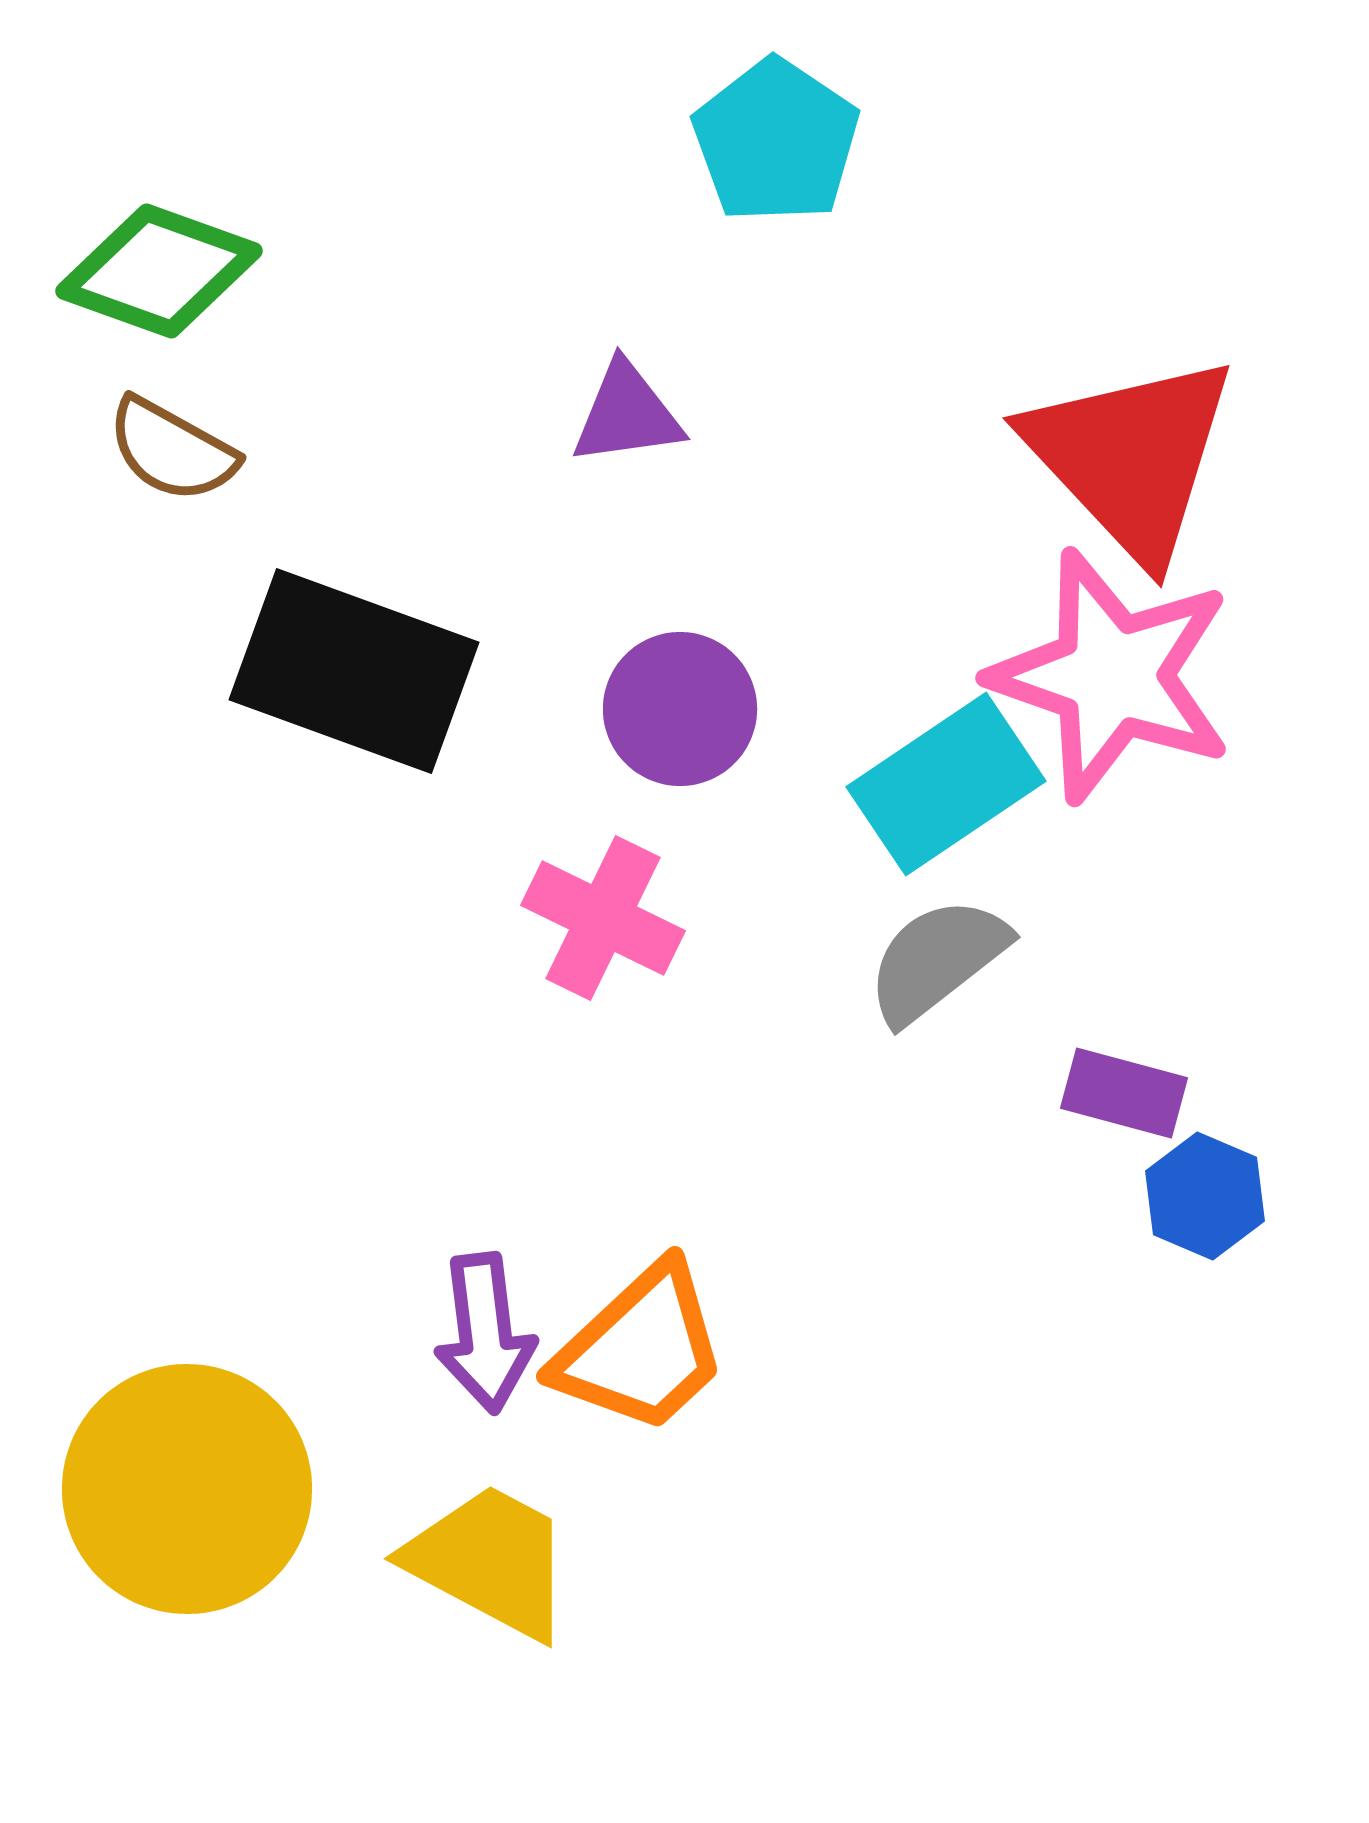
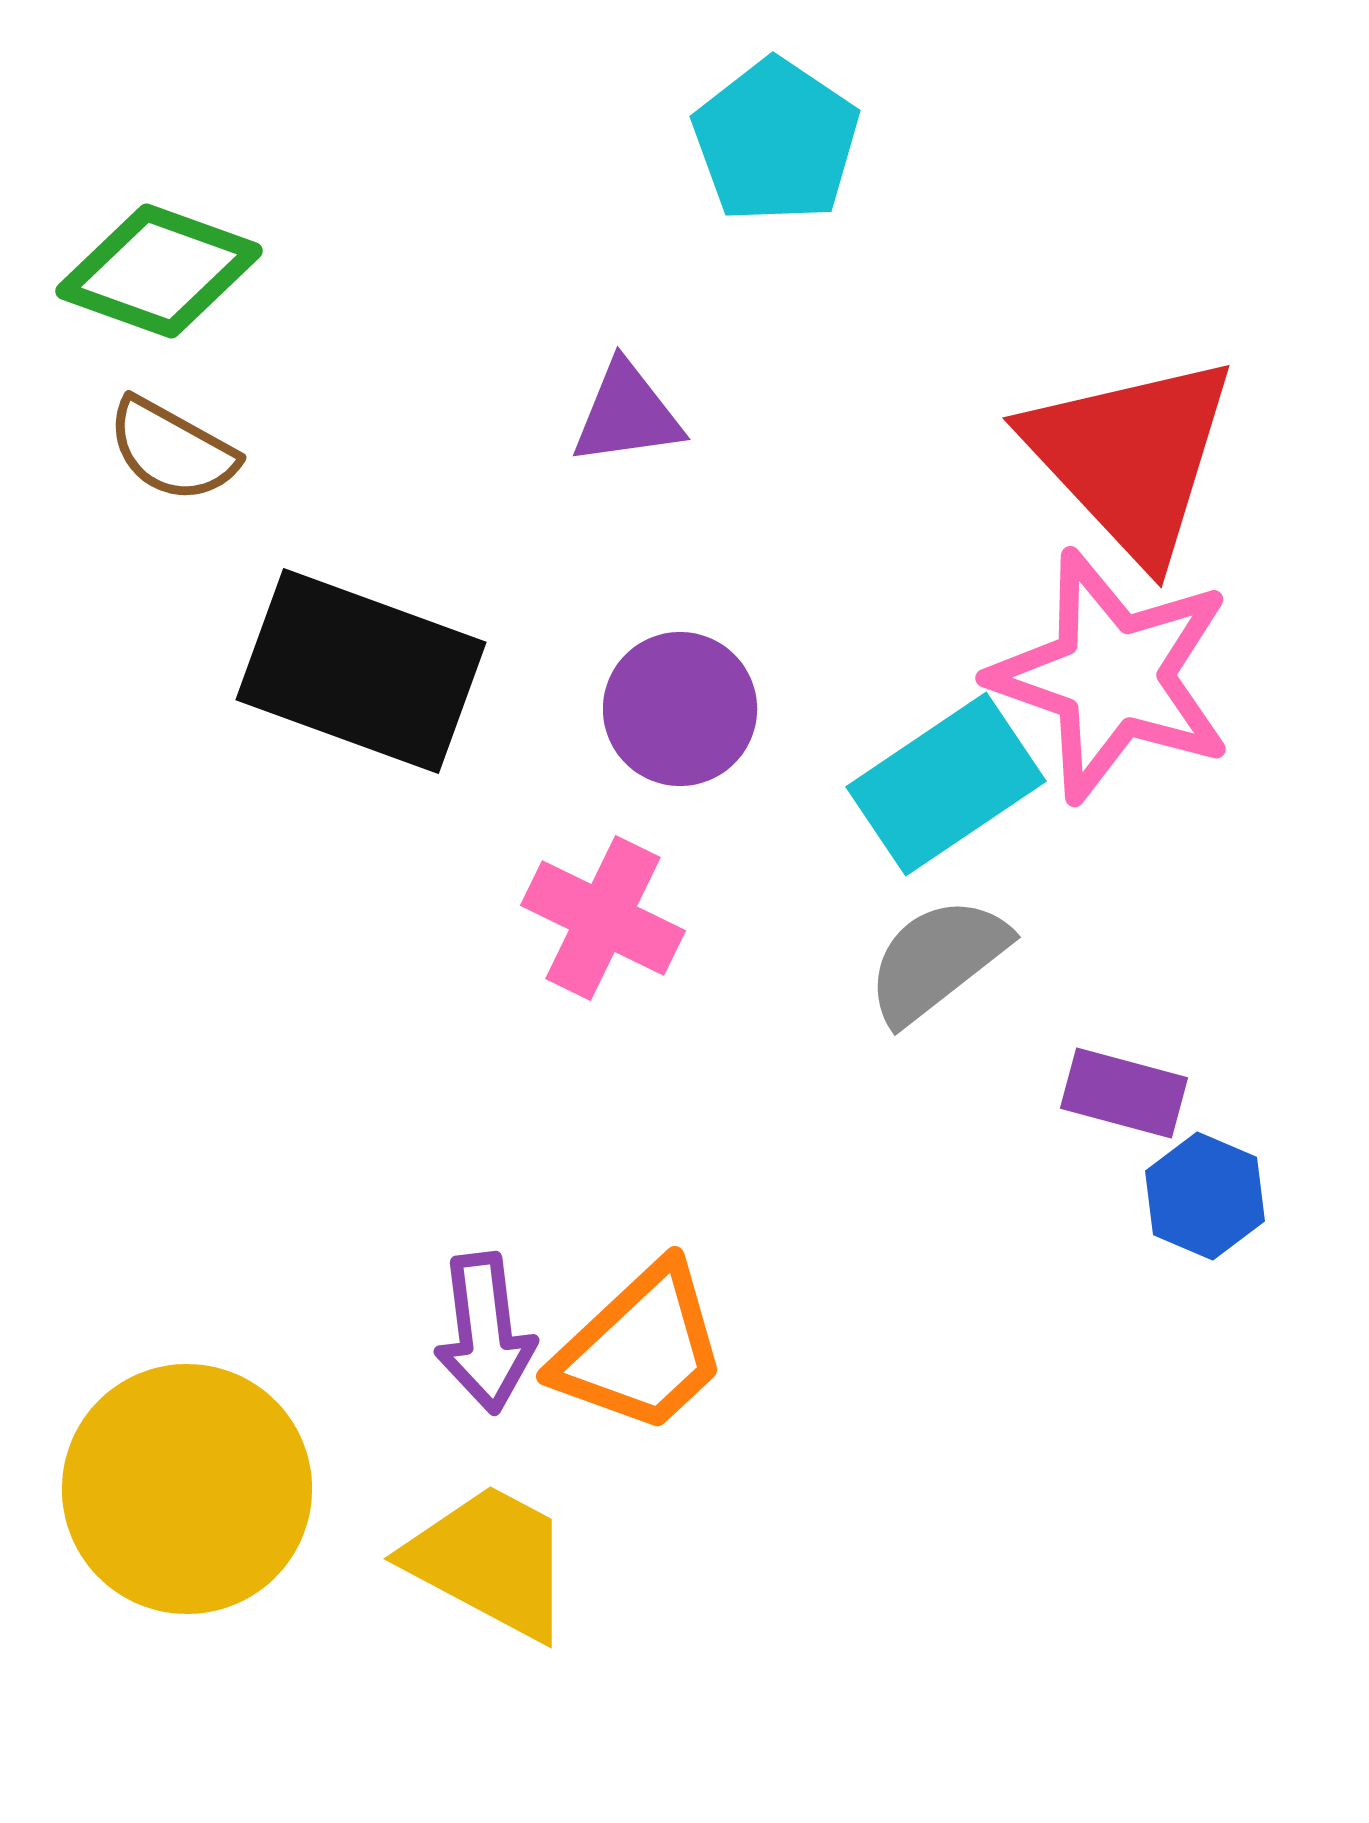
black rectangle: moved 7 px right
